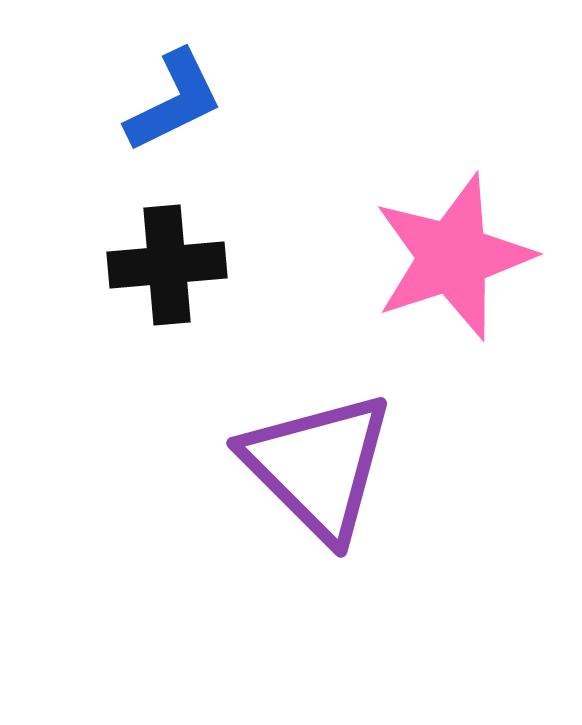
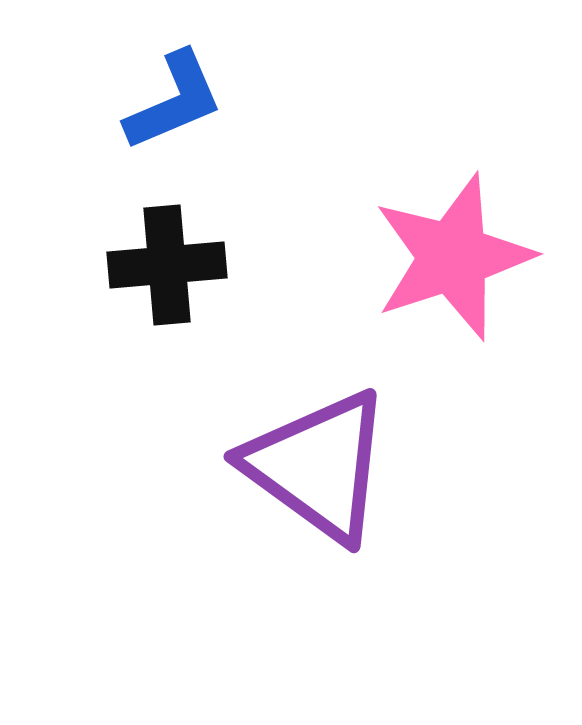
blue L-shape: rotated 3 degrees clockwise
purple triangle: rotated 9 degrees counterclockwise
